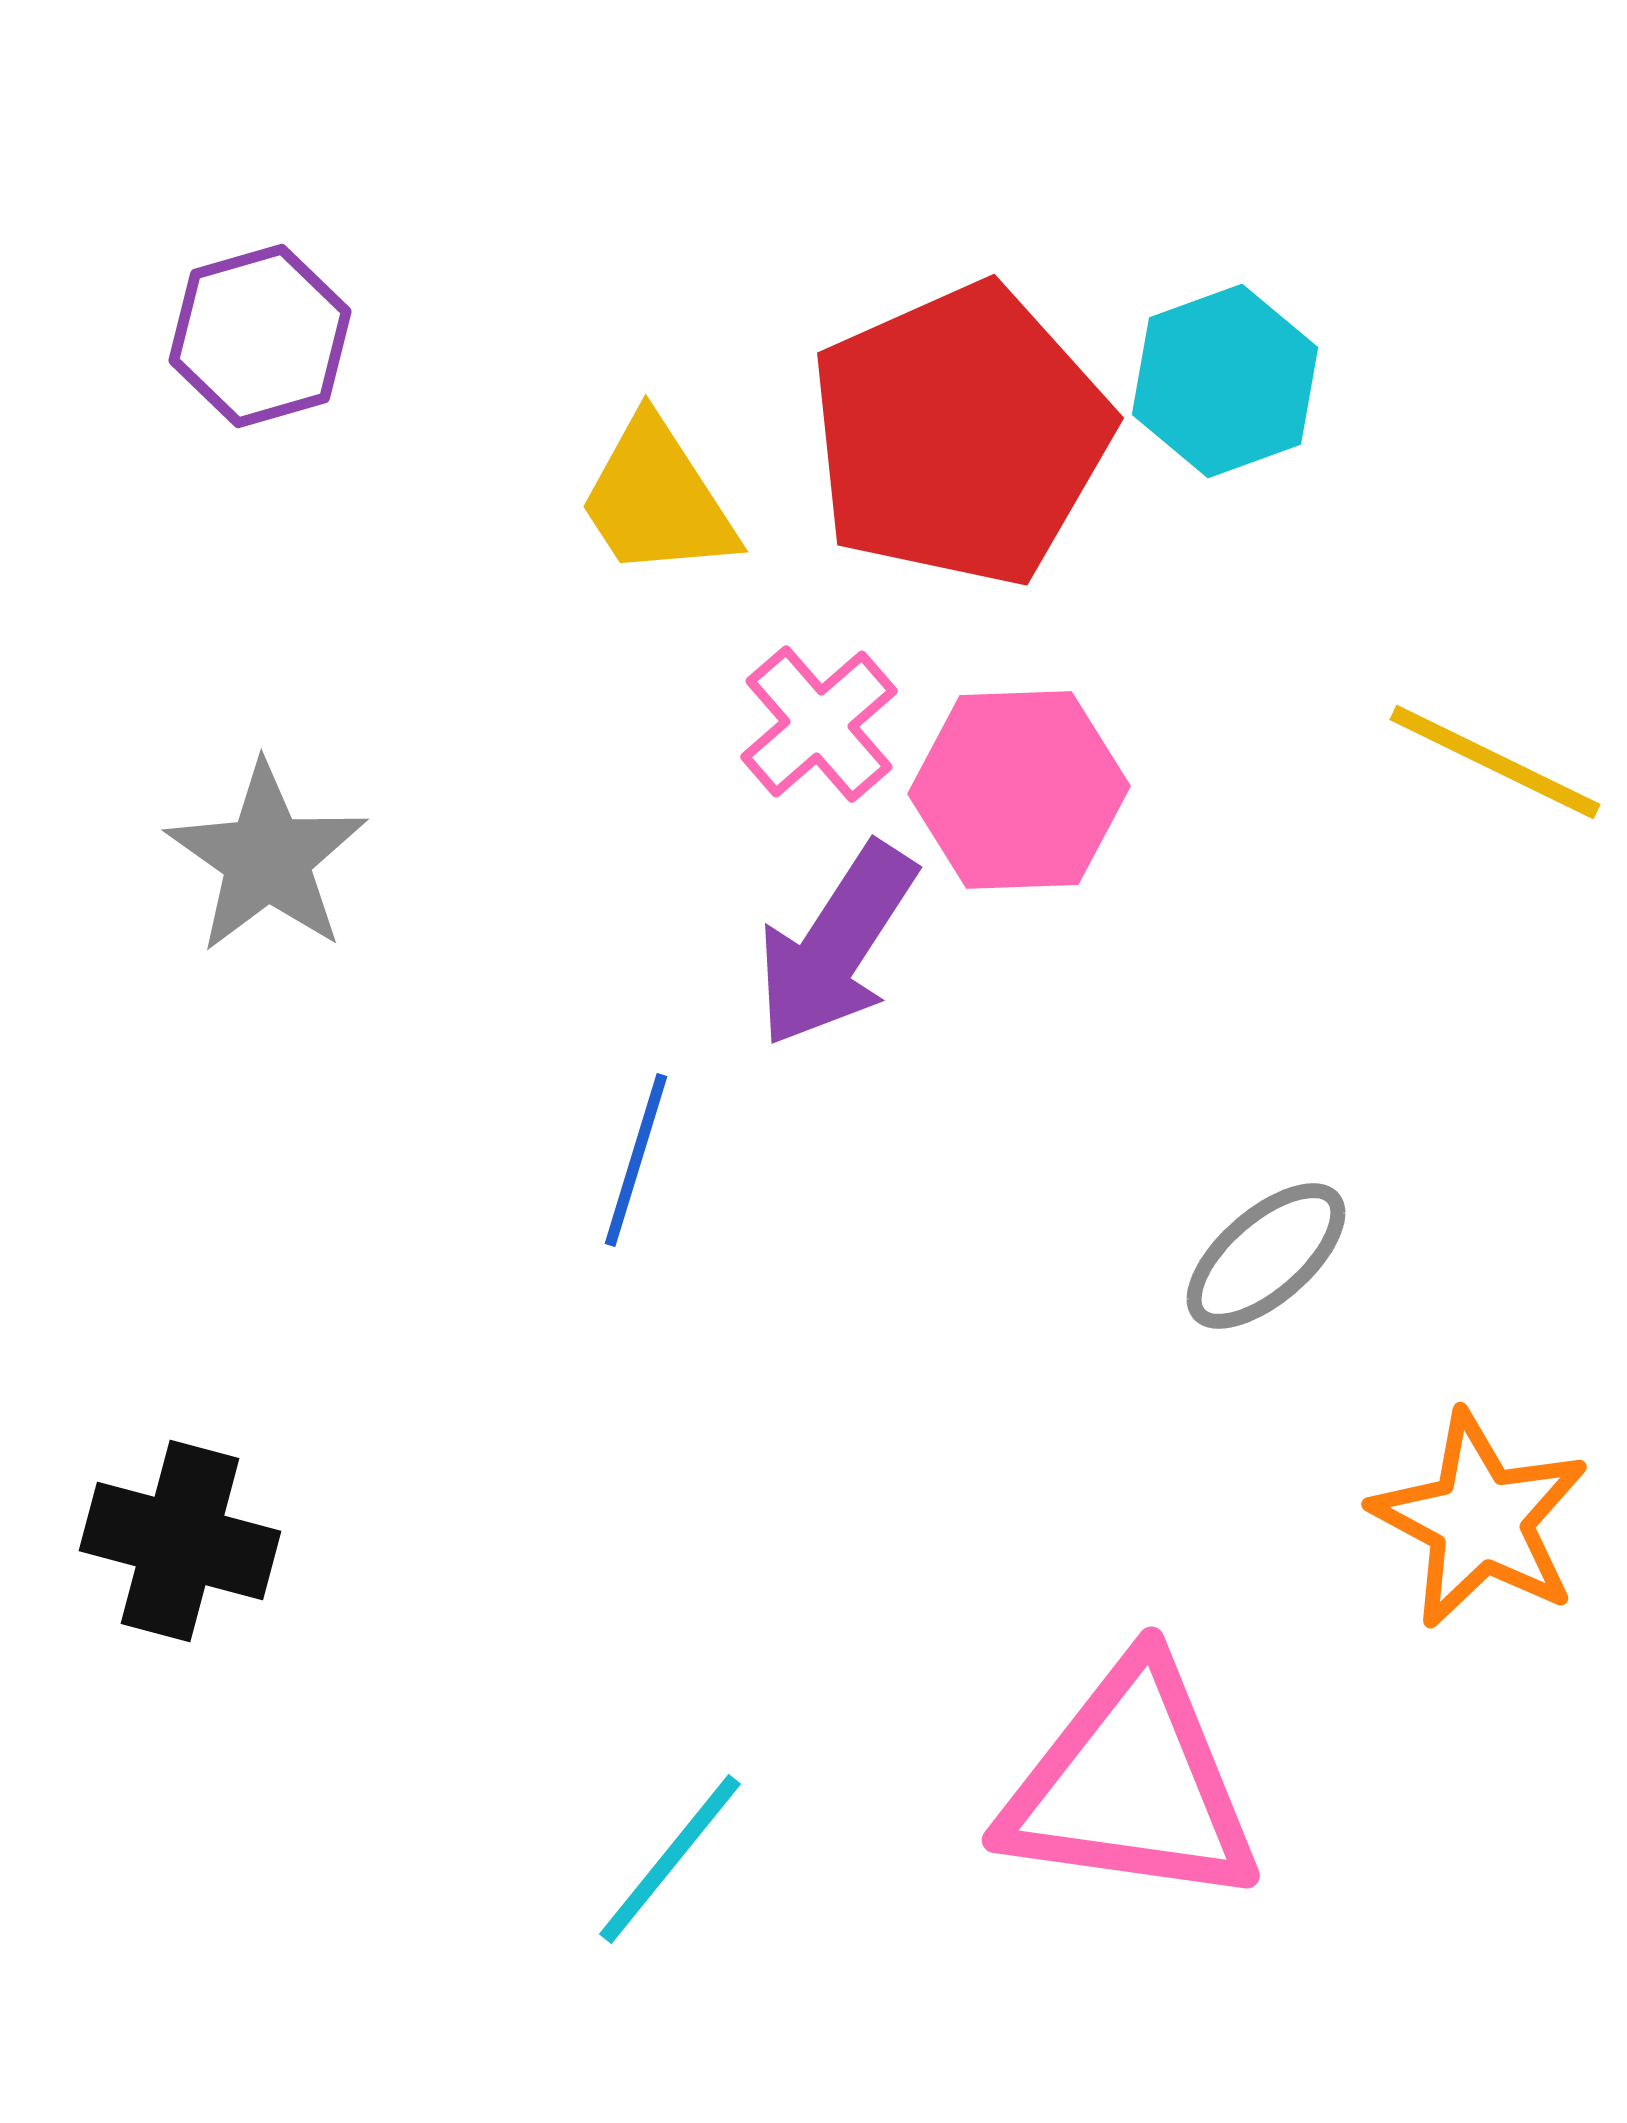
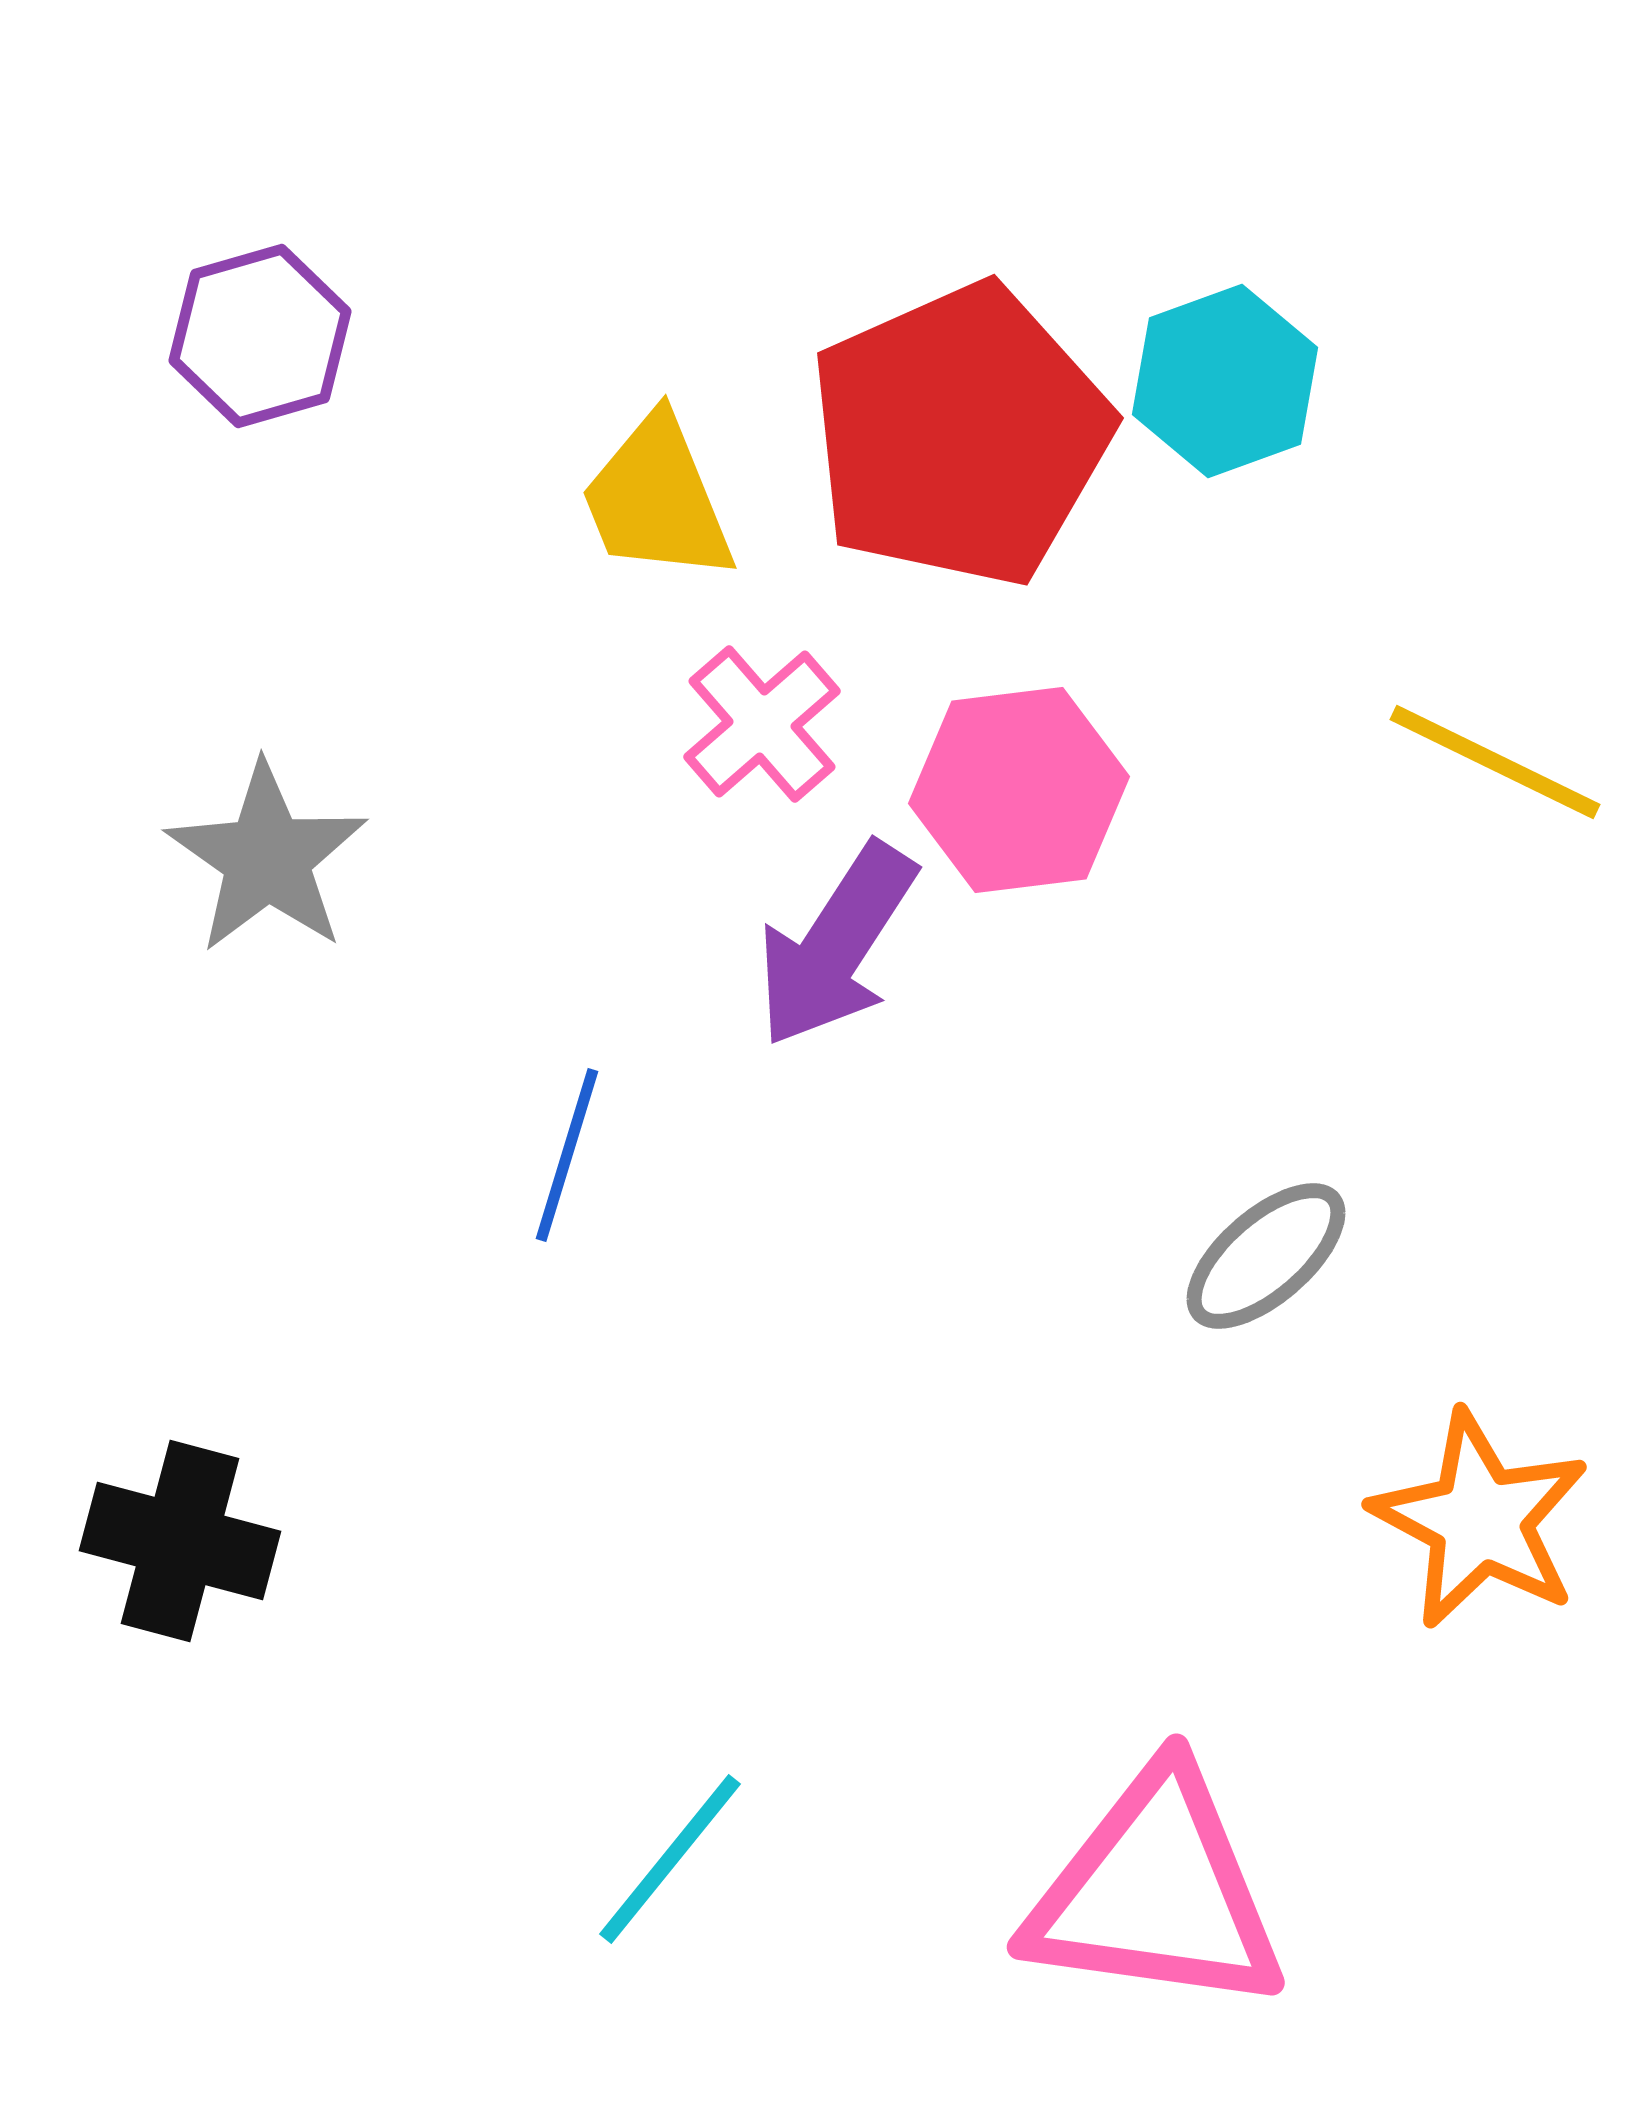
yellow trapezoid: rotated 11 degrees clockwise
pink cross: moved 57 px left
pink hexagon: rotated 5 degrees counterclockwise
blue line: moved 69 px left, 5 px up
pink triangle: moved 25 px right, 107 px down
